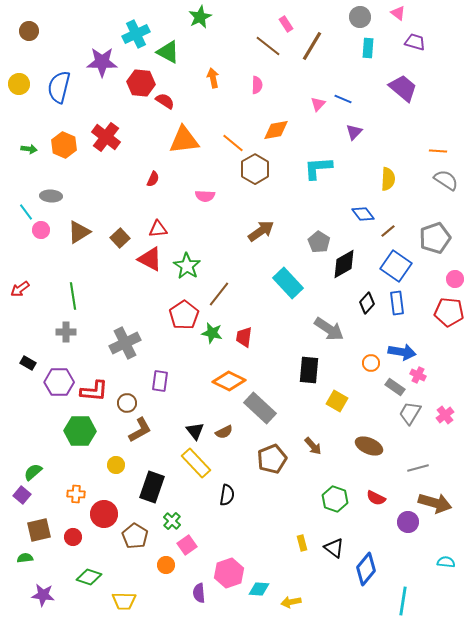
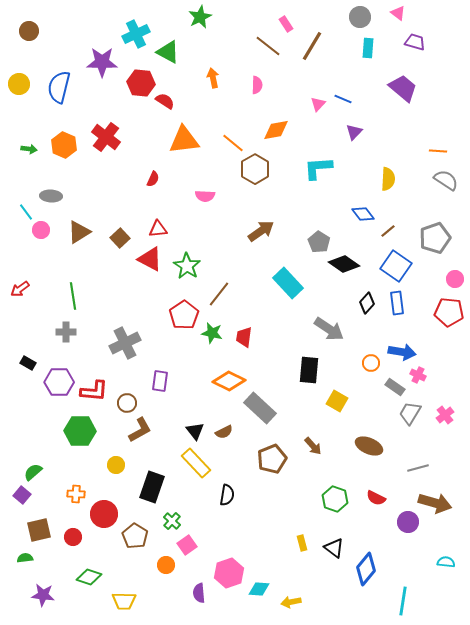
black diamond at (344, 264): rotated 64 degrees clockwise
